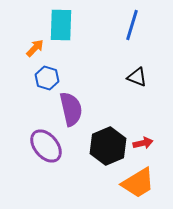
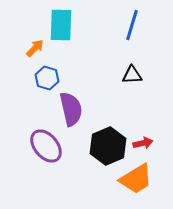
black triangle: moved 5 px left, 2 px up; rotated 25 degrees counterclockwise
orange trapezoid: moved 2 px left, 4 px up
